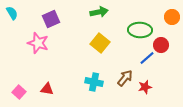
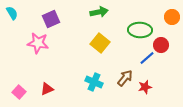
pink star: rotated 10 degrees counterclockwise
cyan cross: rotated 12 degrees clockwise
red triangle: rotated 32 degrees counterclockwise
